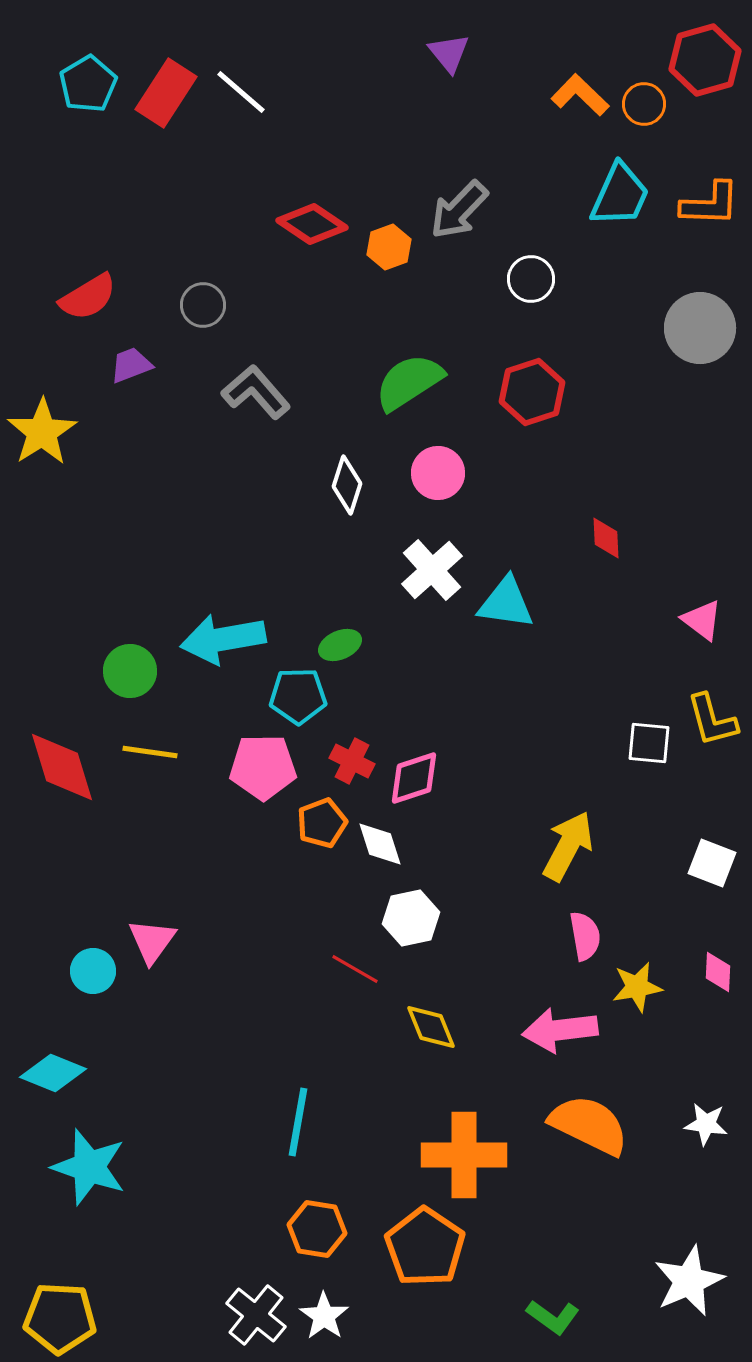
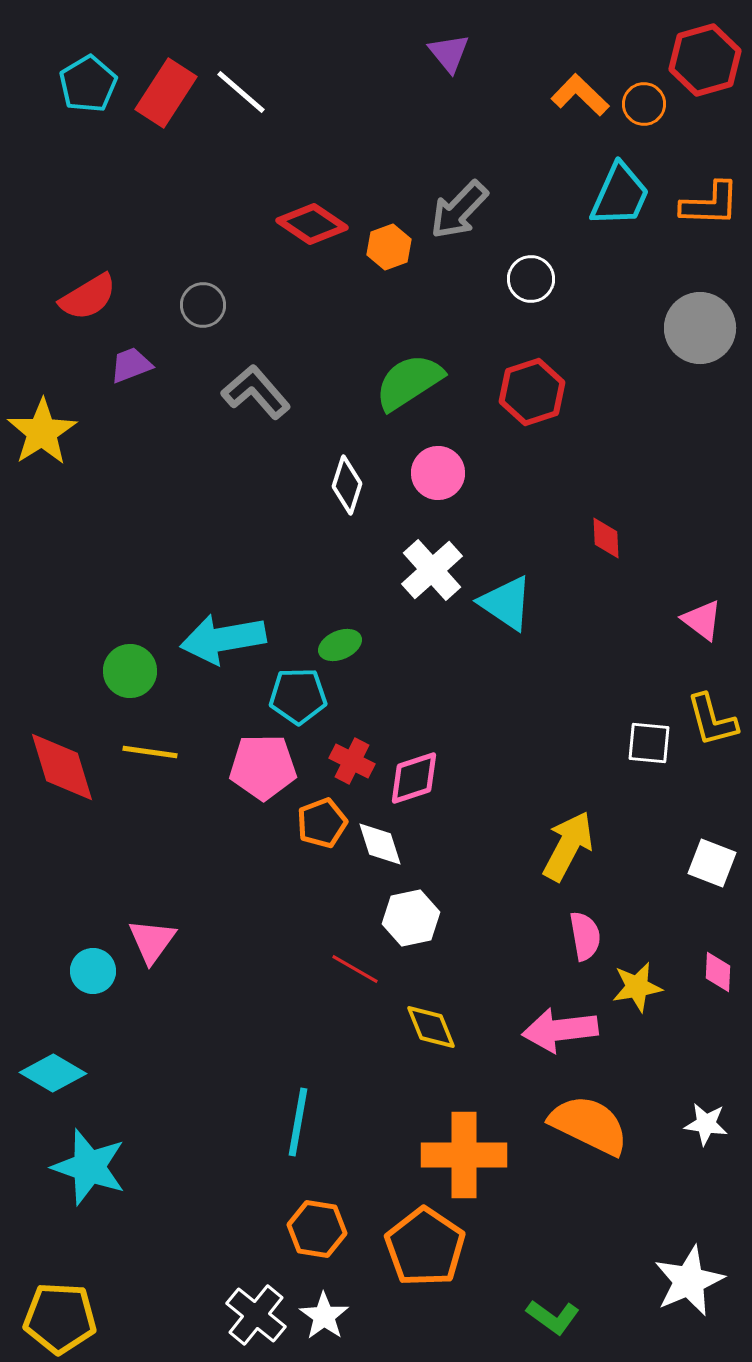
cyan triangle at (506, 603): rotated 26 degrees clockwise
cyan diamond at (53, 1073): rotated 8 degrees clockwise
